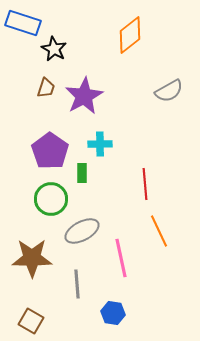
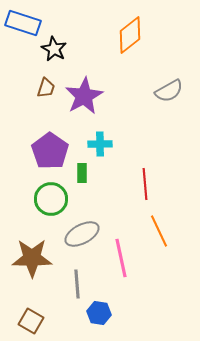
gray ellipse: moved 3 px down
blue hexagon: moved 14 px left
